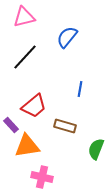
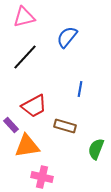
red trapezoid: rotated 12 degrees clockwise
